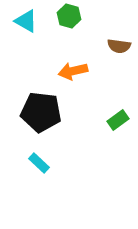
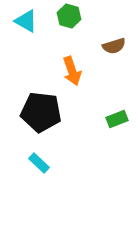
brown semicircle: moved 5 px left; rotated 25 degrees counterclockwise
orange arrow: moved 1 px left; rotated 96 degrees counterclockwise
green rectangle: moved 1 px left, 1 px up; rotated 15 degrees clockwise
